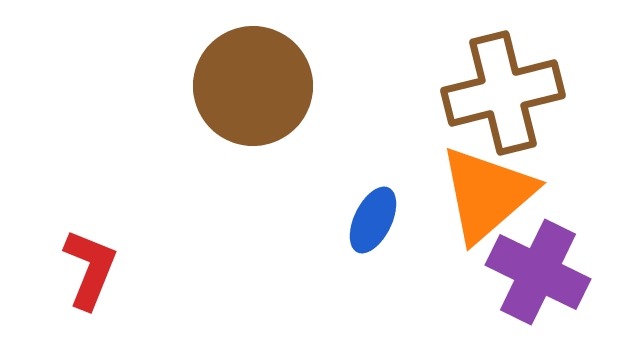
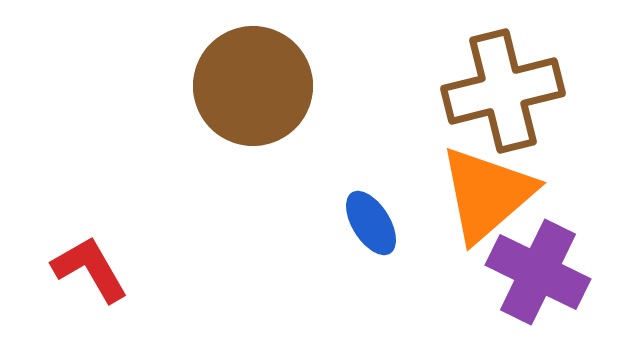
brown cross: moved 2 px up
blue ellipse: moved 2 px left, 3 px down; rotated 58 degrees counterclockwise
red L-shape: rotated 52 degrees counterclockwise
